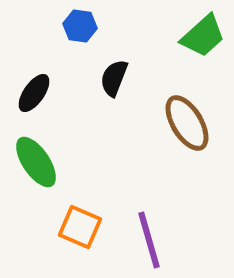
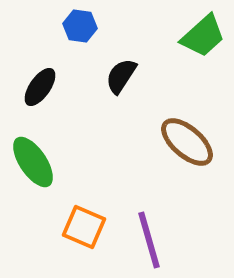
black semicircle: moved 7 px right, 2 px up; rotated 12 degrees clockwise
black ellipse: moved 6 px right, 6 px up
brown ellipse: moved 19 px down; rotated 18 degrees counterclockwise
green ellipse: moved 3 px left
orange square: moved 4 px right
